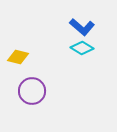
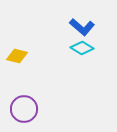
yellow diamond: moved 1 px left, 1 px up
purple circle: moved 8 px left, 18 px down
